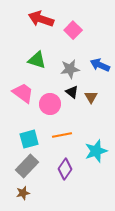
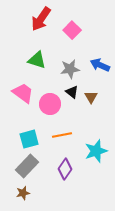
red arrow: rotated 75 degrees counterclockwise
pink square: moved 1 px left
